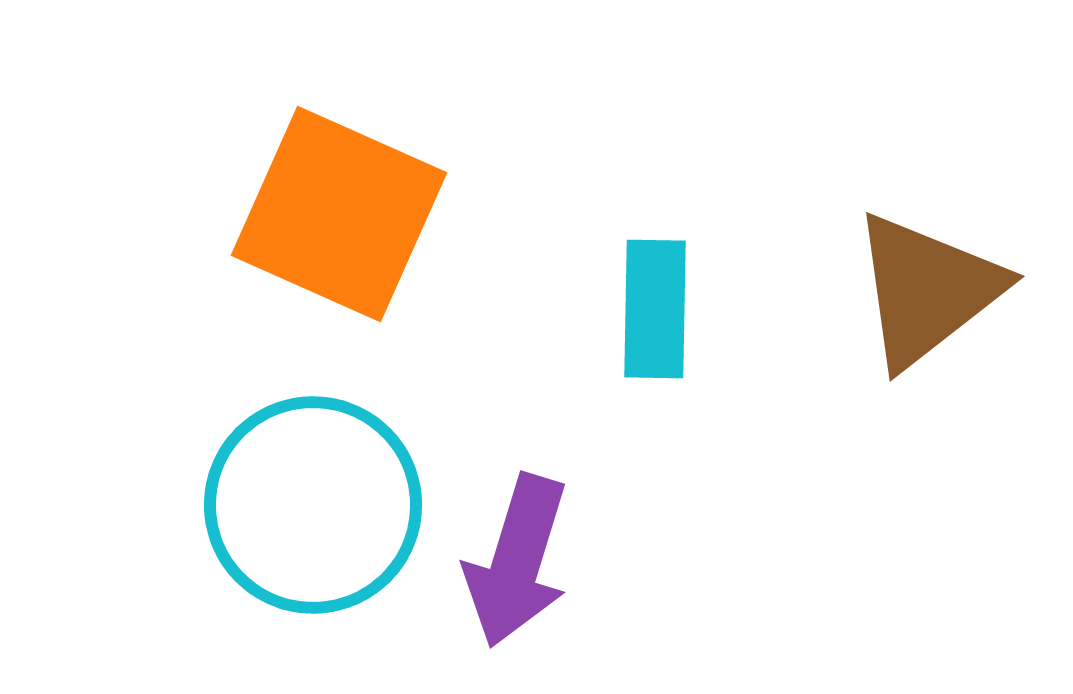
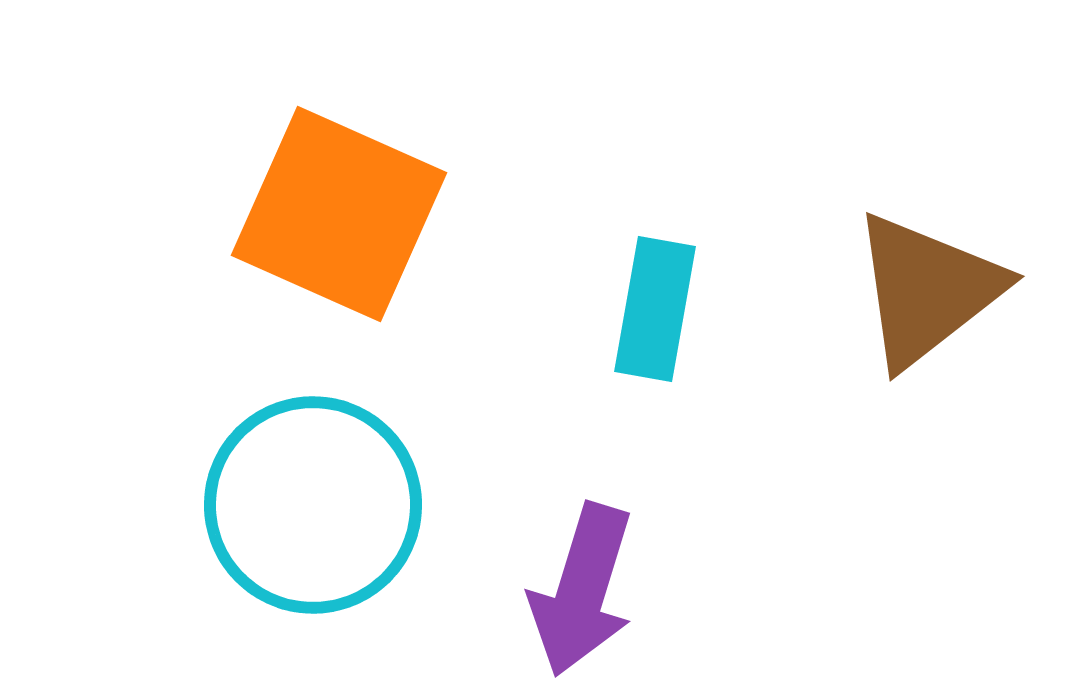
cyan rectangle: rotated 9 degrees clockwise
purple arrow: moved 65 px right, 29 px down
